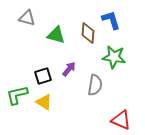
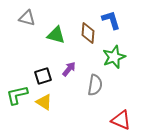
green star: rotated 30 degrees counterclockwise
